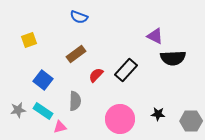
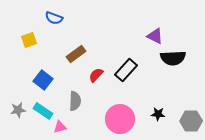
blue semicircle: moved 25 px left, 1 px down
